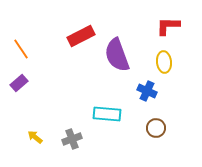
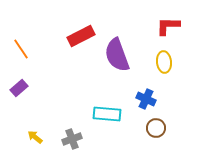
purple rectangle: moved 5 px down
blue cross: moved 1 px left, 8 px down
